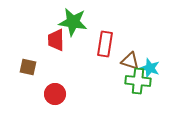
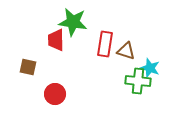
brown triangle: moved 4 px left, 10 px up
